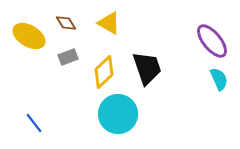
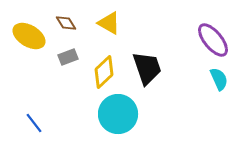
purple ellipse: moved 1 px right, 1 px up
